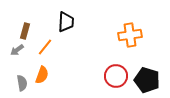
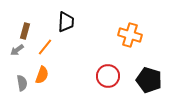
orange cross: rotated 25 degrees clockwise
red circle: moved 8 px left
black pentagon: moved 2 px right
